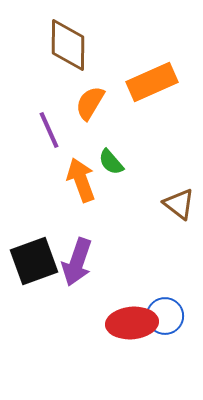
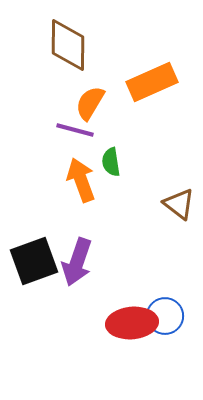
purple line: moved 26 px right; rotated 51 degrees counterclockwise
green semicircle: rotated 32 degrees clockwise
